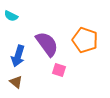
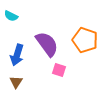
blue arrow: moved 1 px left, 1 px up
brown triangle: rotated 24 degrees clockwise
